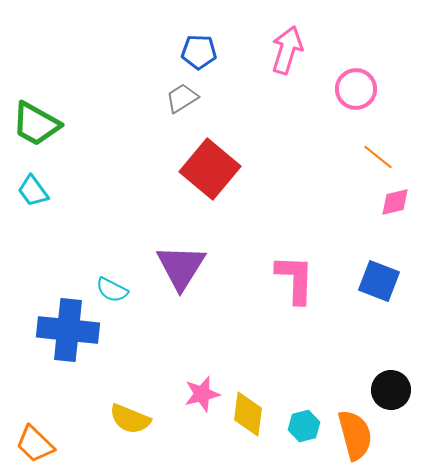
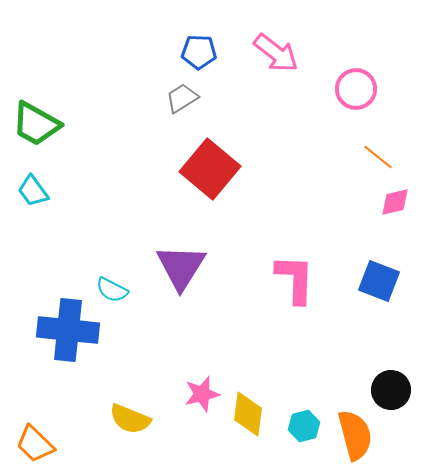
pink arrow: moved 11 px left, 3 px down; rotated 111 degrees clockwise
